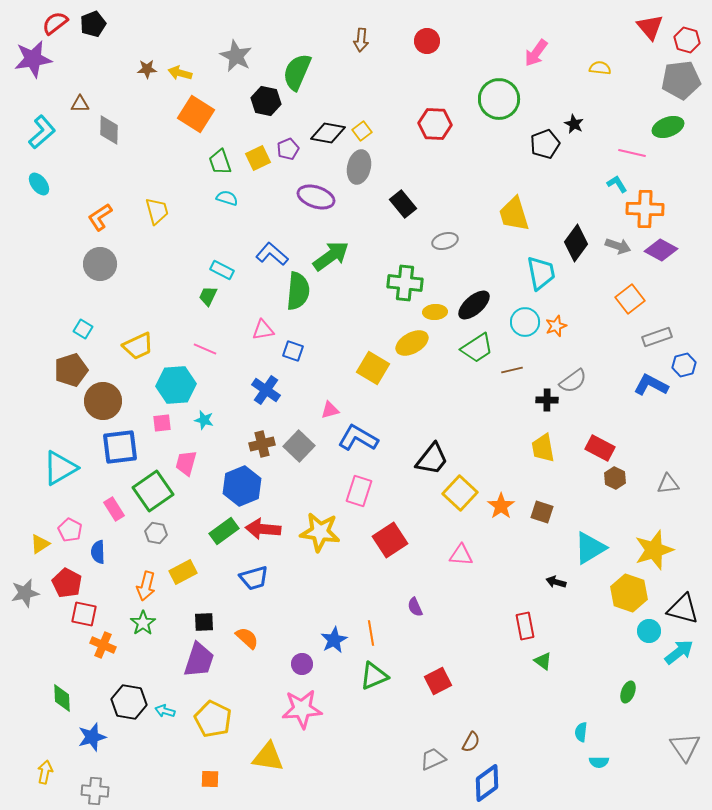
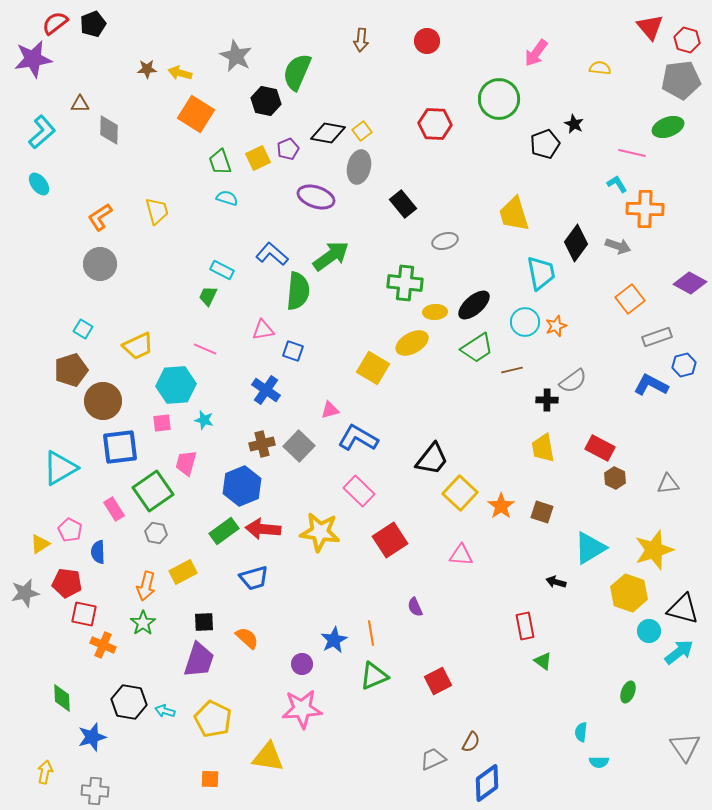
purple diamond at (661, 250): moved 29 px right, 33 px down
pink rectangle at (359, 491): rotated 64 degrees counterclockwise
red pentagon at (67, 583): rotated 20 degrees counterclockwise
